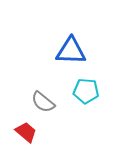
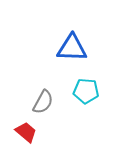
blue triangle: moved 1 px right, 3 px up
gray semicircle: rotated 100 degrees counterclockwise
